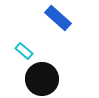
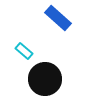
black circle: moved 3 px right
